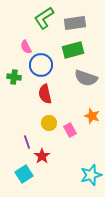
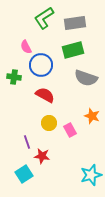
red semicircle: moved 1 px down; rotated 132 degrees clockwise
red star: rotated 28 degrees counterclockwise
